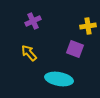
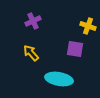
yellow cross: rotated 28 degrees clockwise
purple square: rotated 12 degrees counterclockwise
yellow arrow: moved 2 px right
